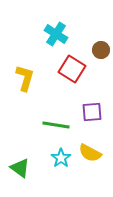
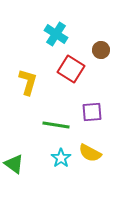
red square: moved 1 px left
yellow L-shape: moved 3 px right, 4 px down
green triangle: moved 6 px left, 4 px up
